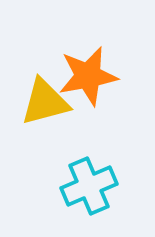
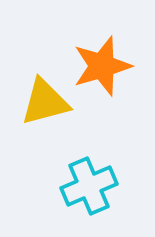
orange star: moved 14 px right, 10 px up; rotated 6 degrees counterclockwise
